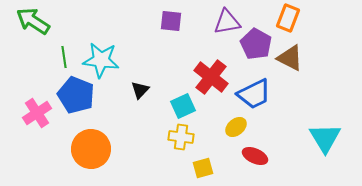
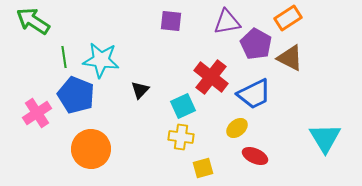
orange rectangle: rotated 36 degrees clockwise
yellow ellipse: moved 1 px right, 1 px down
